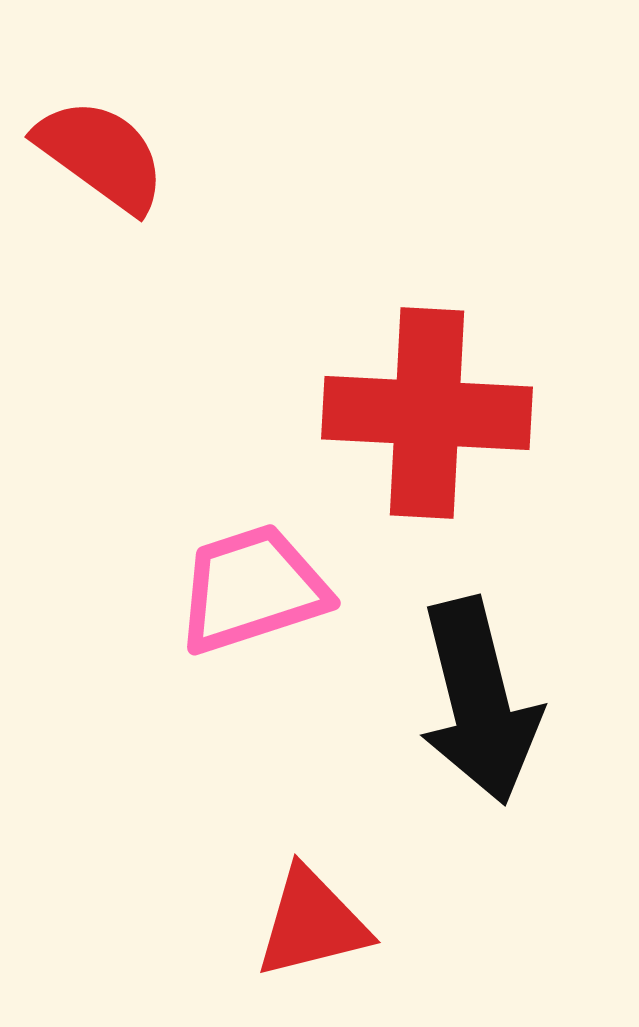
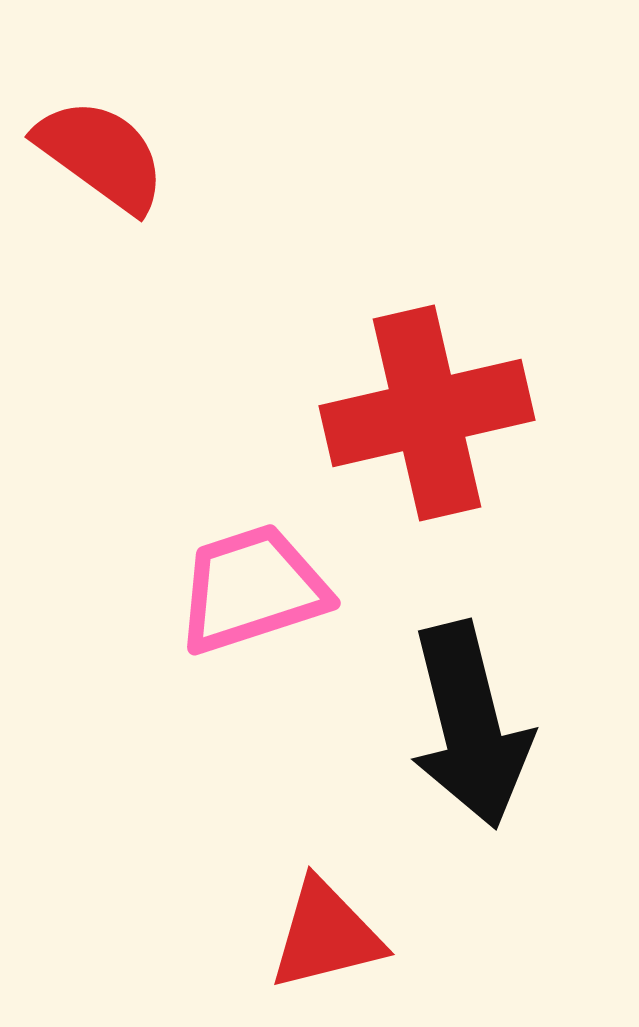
red cross: rotated 16 degrees counterclockwise
black arrow: moved 9 px left, 24 px down
red triangle: moved 14 px right, 12 px down
